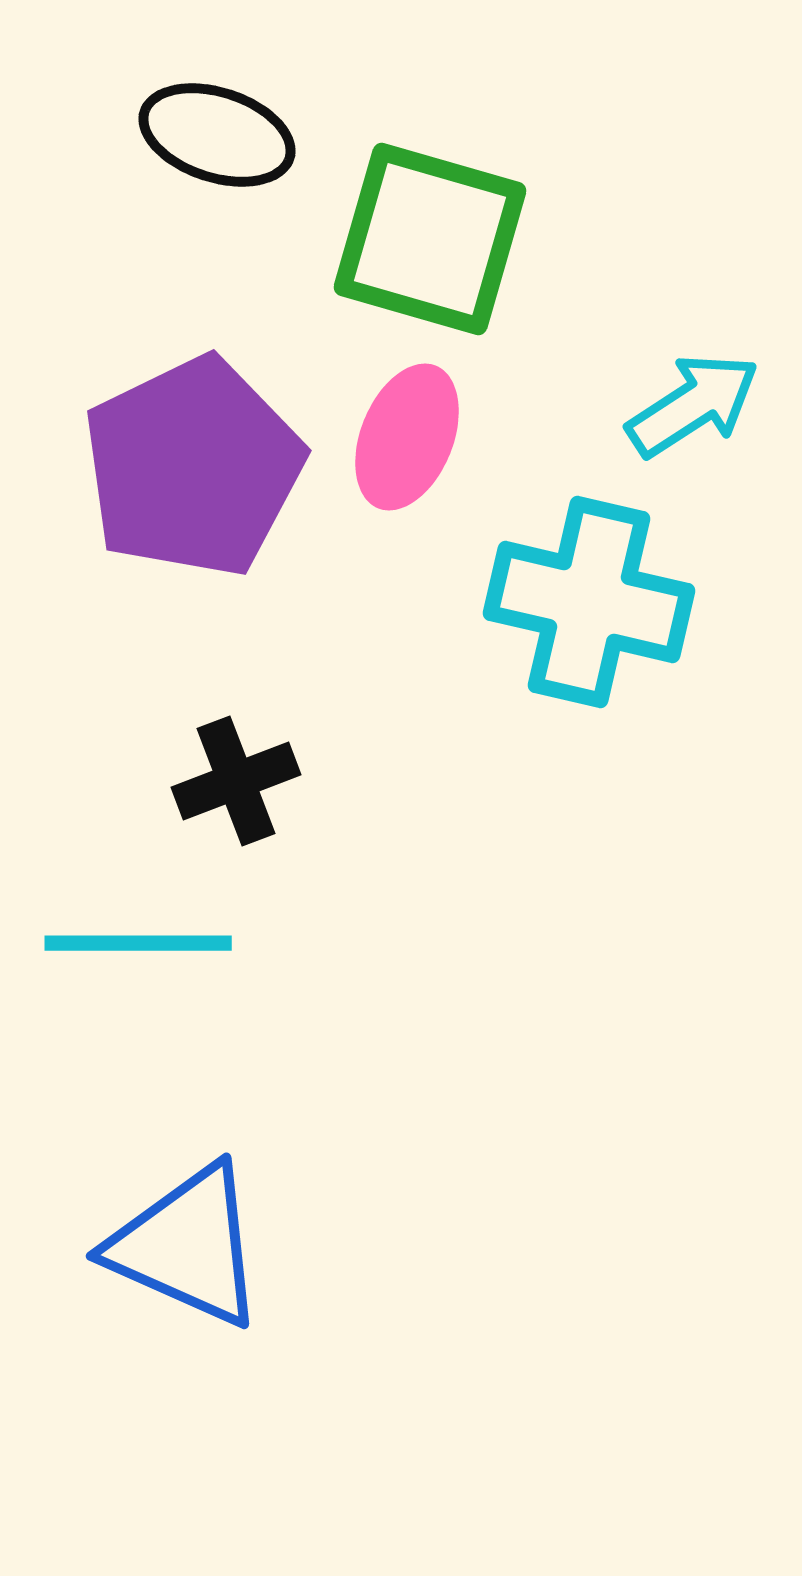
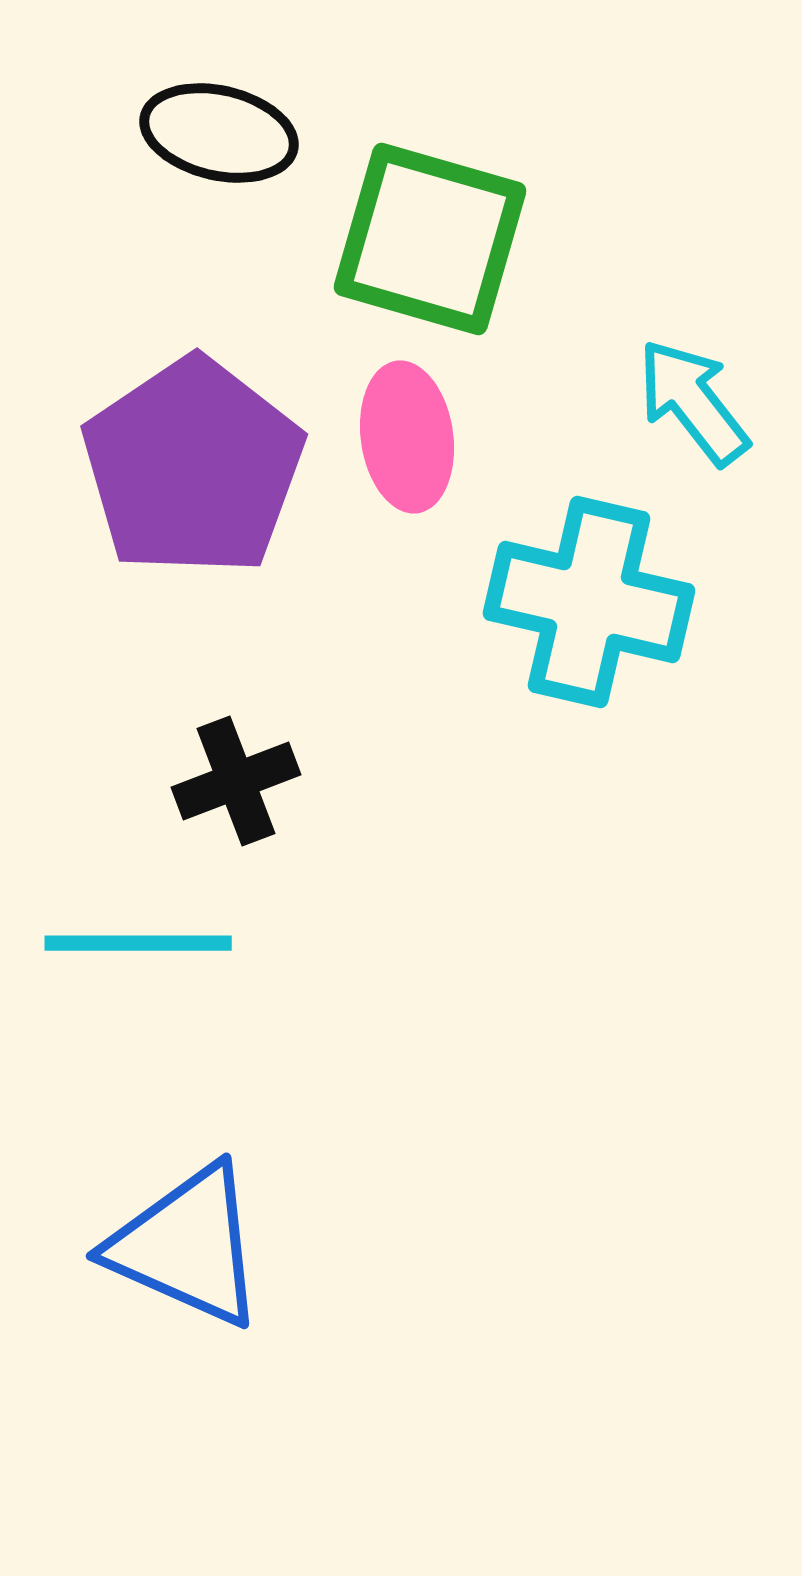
black ellipse: moved 2 px right, 2 px up; rotated 5 degrees counterclockwise
cyan arrow: moved 3 px up; rotated 95 degrees counterclockwise
pink ellipse: rotated 30 degrees counterclockwise
purple pentagon: rotated 8 degrees counterclockwise
